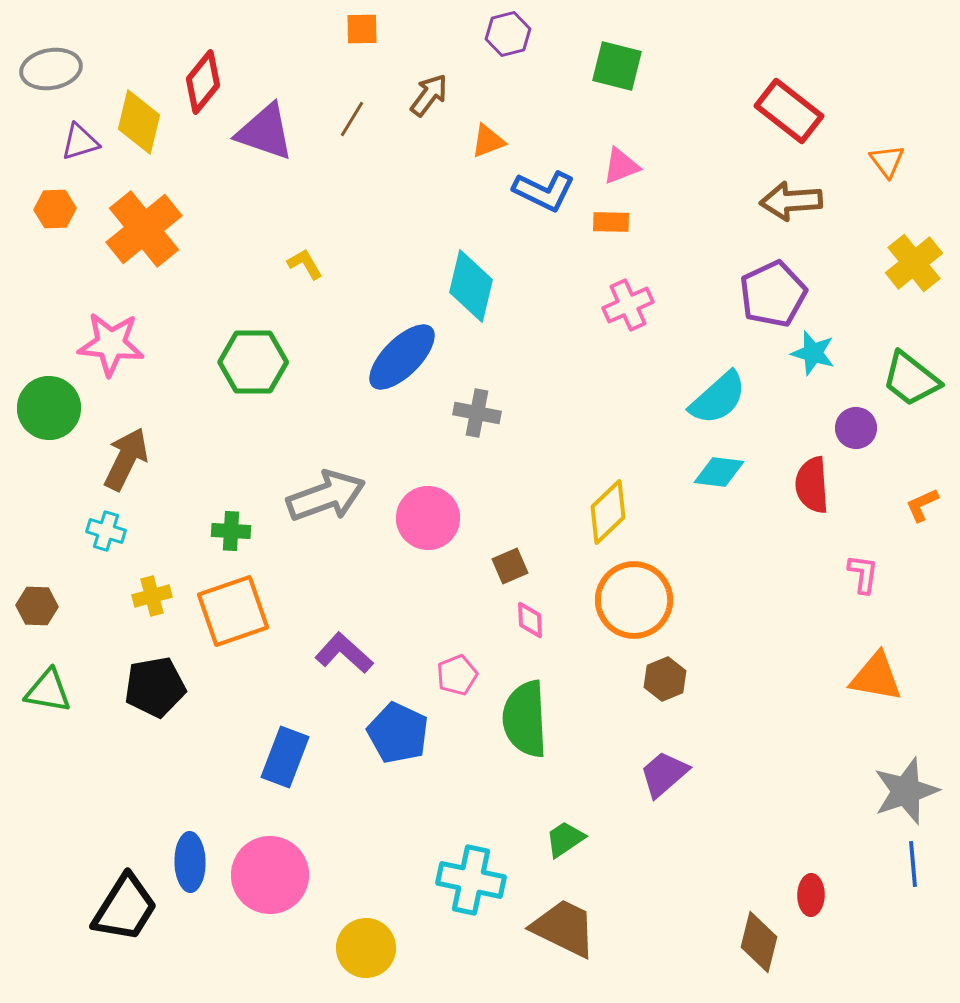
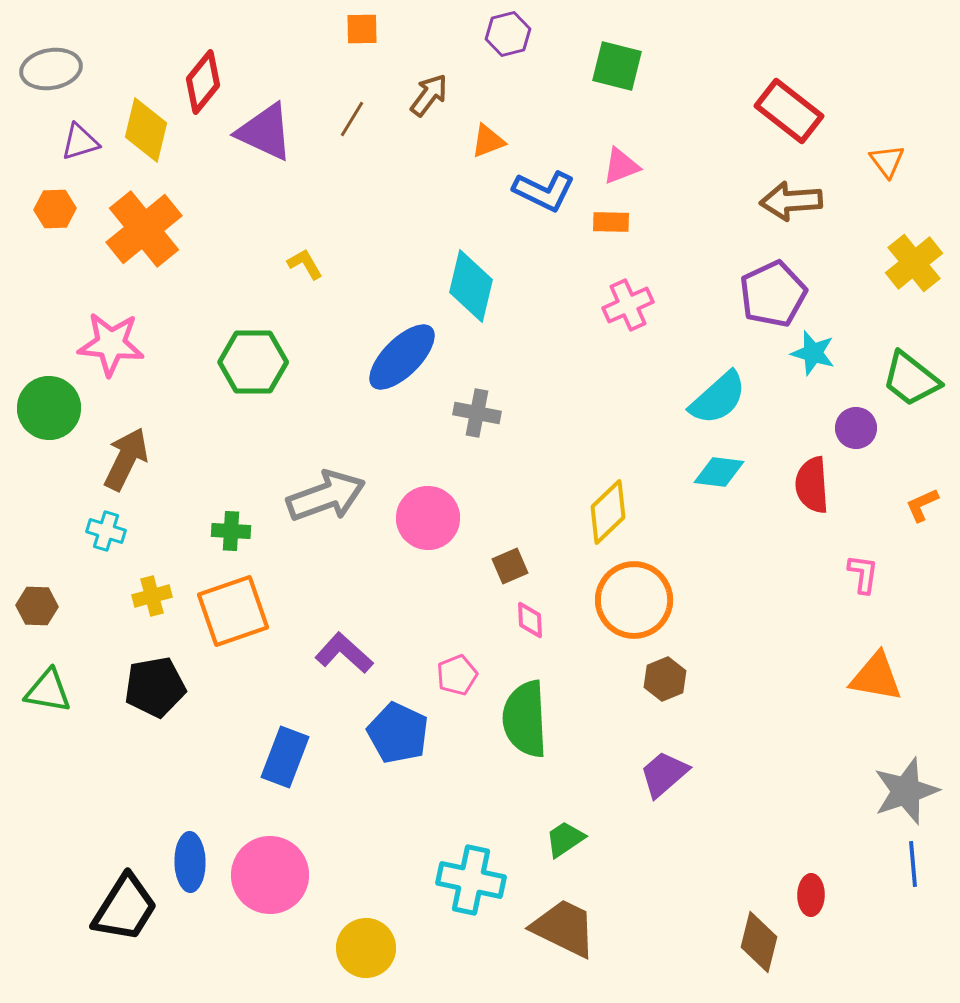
yellow diamond at (139, 122): moved 7 px right, 8 px down
purple triangle at (265, 132): rotated 6 degrees clockwise
